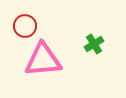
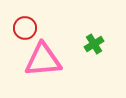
red circle: moved 2 px down
